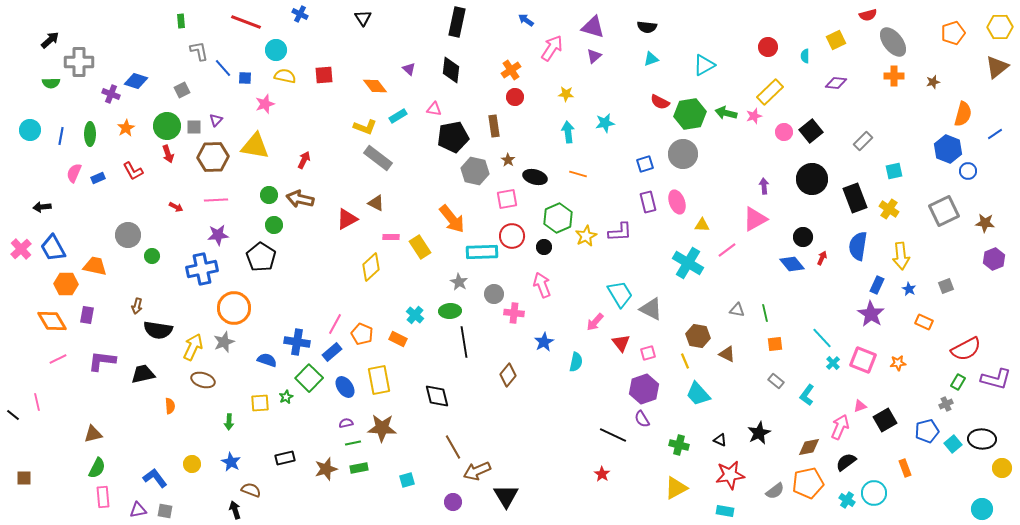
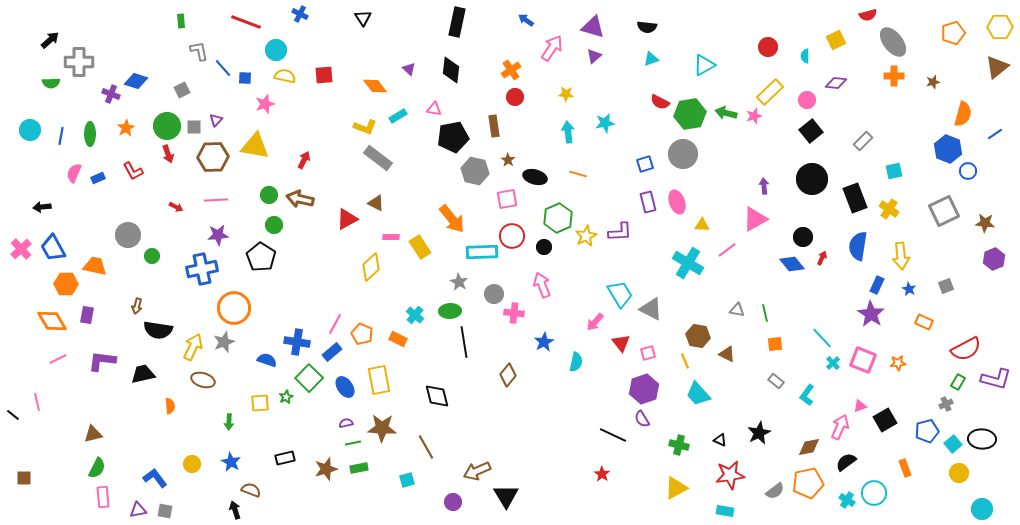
pink circle at (784, 132): moved 23 px right, 32 px up
brown line at (453, 447): moved 27 px left
yellow circle at (1002, 468): moved 43 px left, 5 px down
